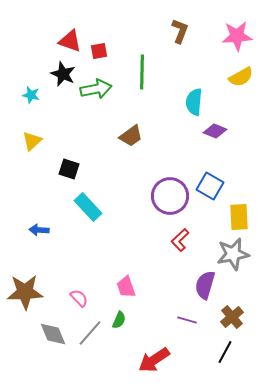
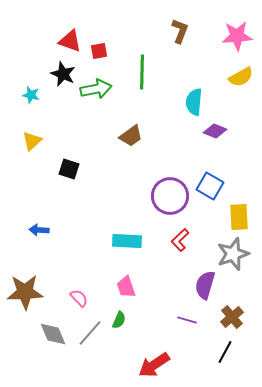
cyan rectangle: moved 39 px right, 34 px down; rotated 44 degrees counterclockwise
gray star: rotated 8 degrees counterclockwise
red arrow: moved 5 px down
